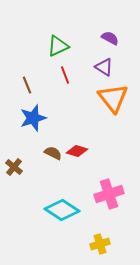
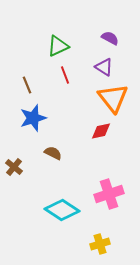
red diamond: moved 24 px right, 20 px up; rotated 30 degrees counterclockwise
